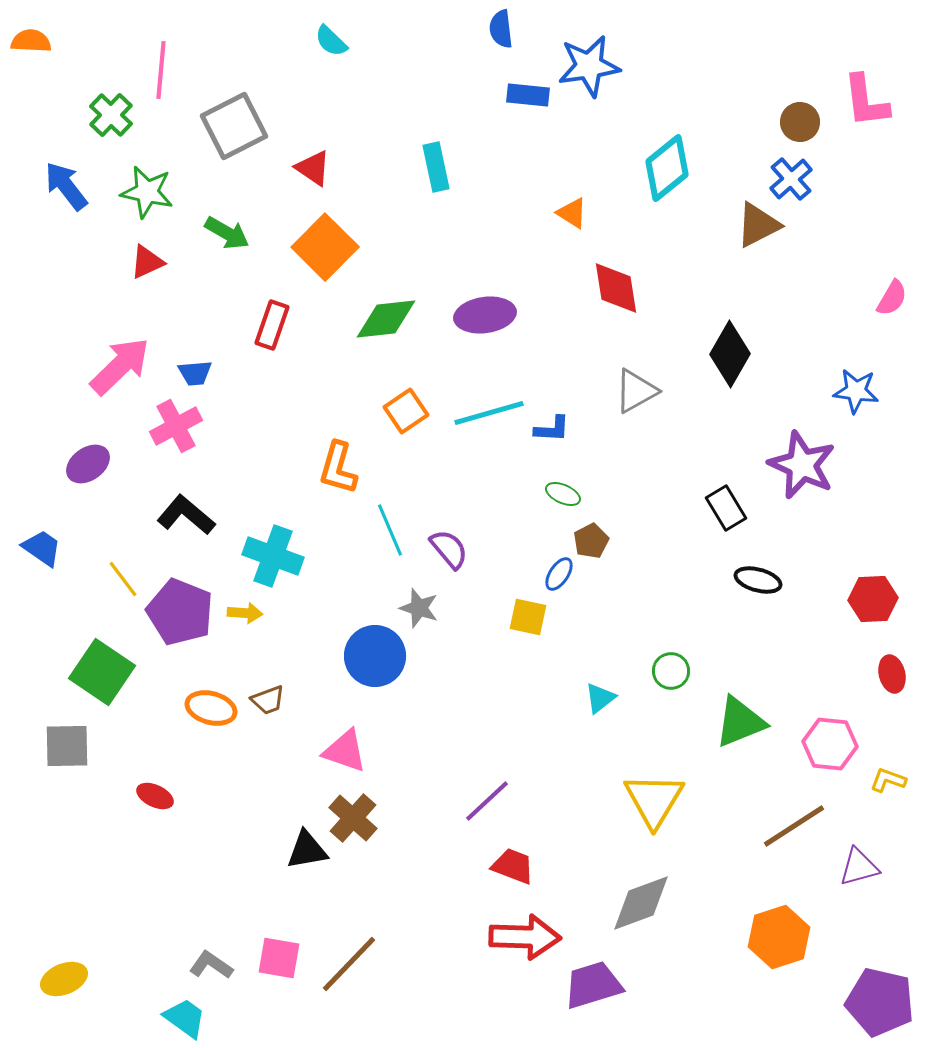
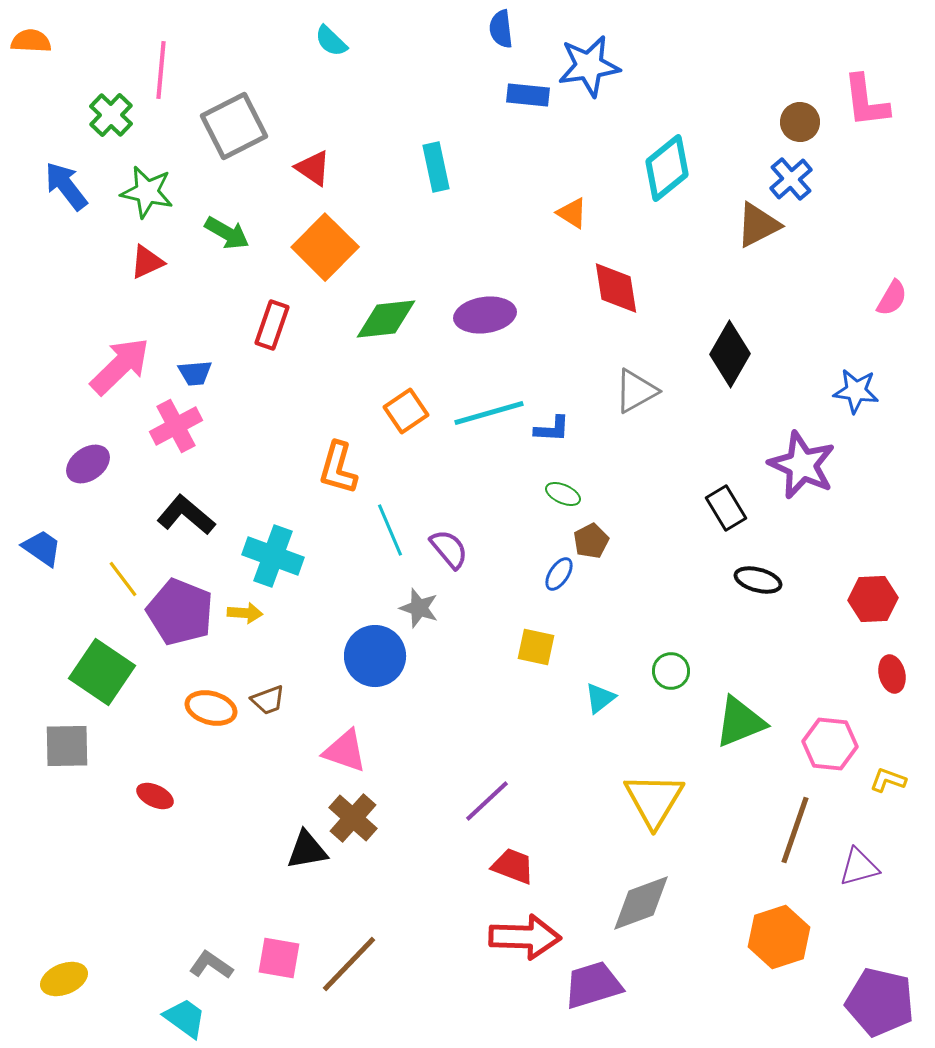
yellow square at (528, 617): moved 8 px right, 30 px down
brown line at (794, 826): moved 1 px right, 4 px down; rotated 38 degrees counterclockwise
